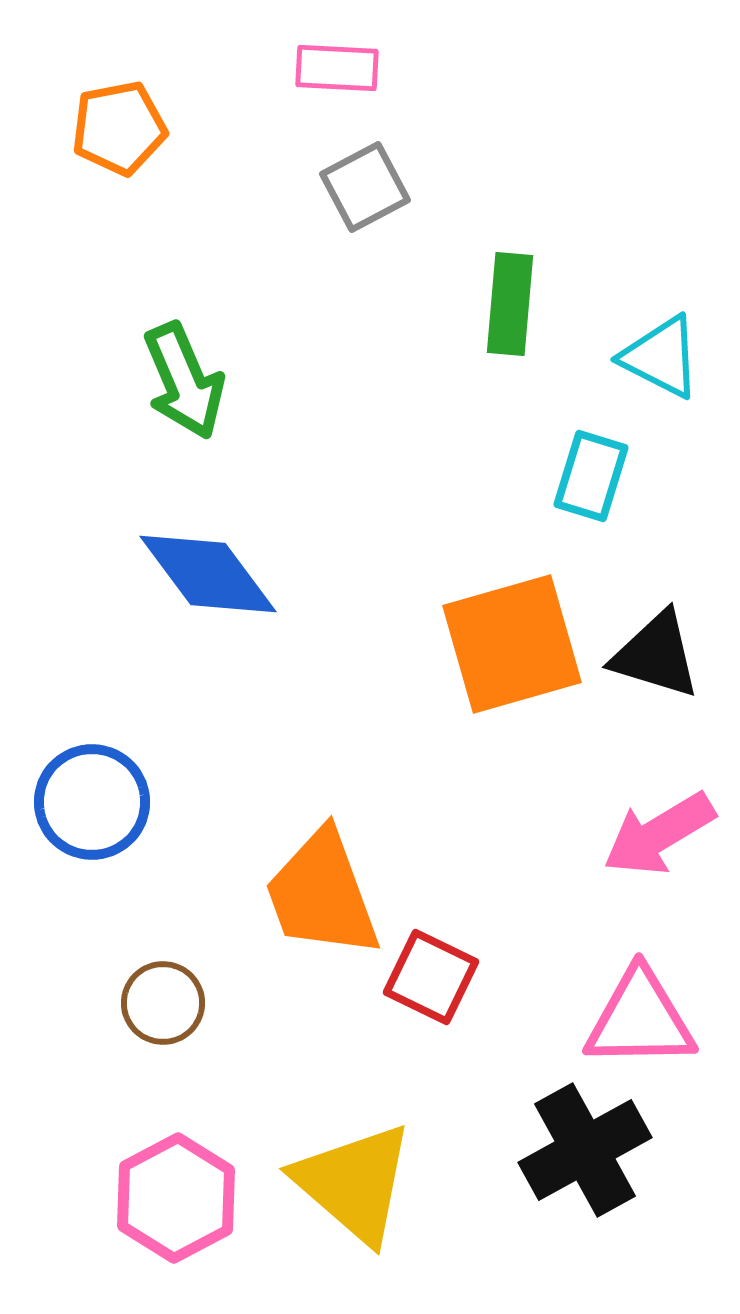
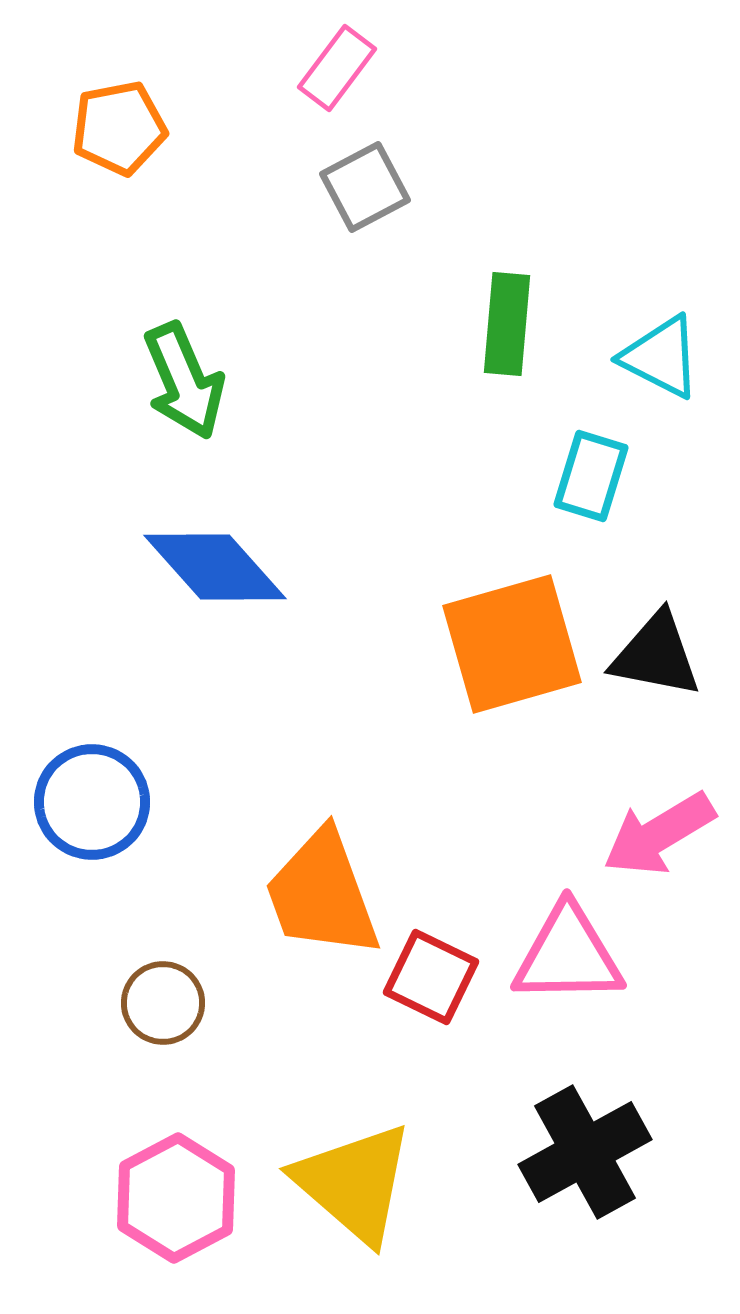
pink rectangle: rotated 56 degrees counterclockwise
green rectangle: moved 3 px left, 20 px down
blue diamond: moved 7 px right, 7 px up; rotated 5 degrees counterclockwise
black triangle: rotated 6 degrees counterclockwise
pink triangle: moved 72 px left, 64 px up
black cross: moved 2 px down
